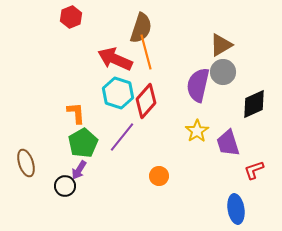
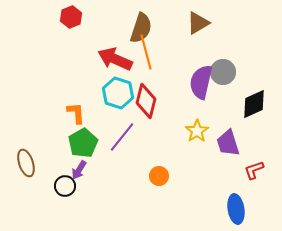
brown triangle: moved 23 px left, 22 px up
purple semicircle: moved 3 px right, 3 px up
red diamond: rotated 28 degrees counterclockwise
